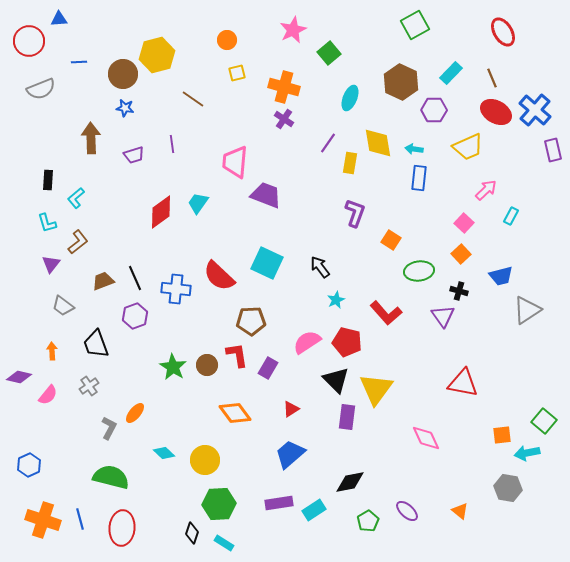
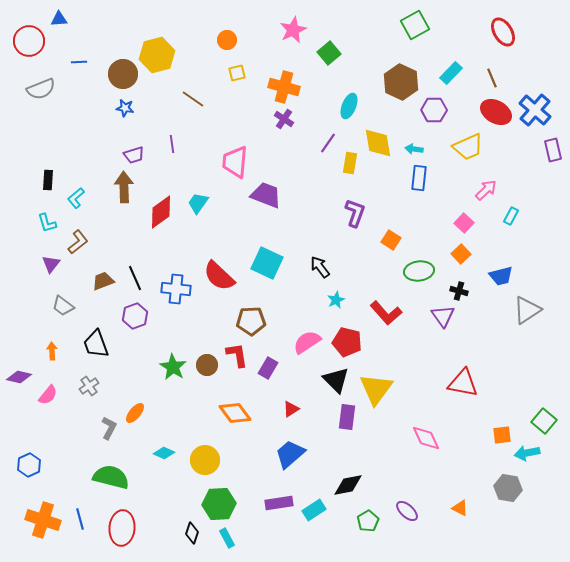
cyan ellipse at (350, 98): moved 1 px left, 8 px down
brown arrow at (91, 138): moved 33 px right, 49 px down
cyan diamond at (164, 453): rotated 20 degrees counterclockwise
black diamond at (350, 482): moved 2 px left, 3 px down
orange triangle at (460, 511): moved 3 px up; rotated 12 degrees counterclockwise
cyan rectangle at (224, 543): moved 3 px right, 5 px up; rotated 30 degrees clockwise
